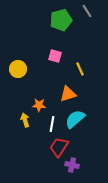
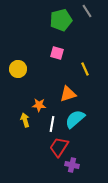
pink square: moved 2 px right, 3 px up
yellow line: moved 5 px right
